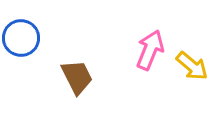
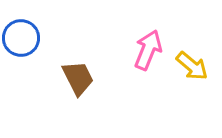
pink arrow: moved 2 px left
brown trapezoid: moved 1 px right, 1 px down
